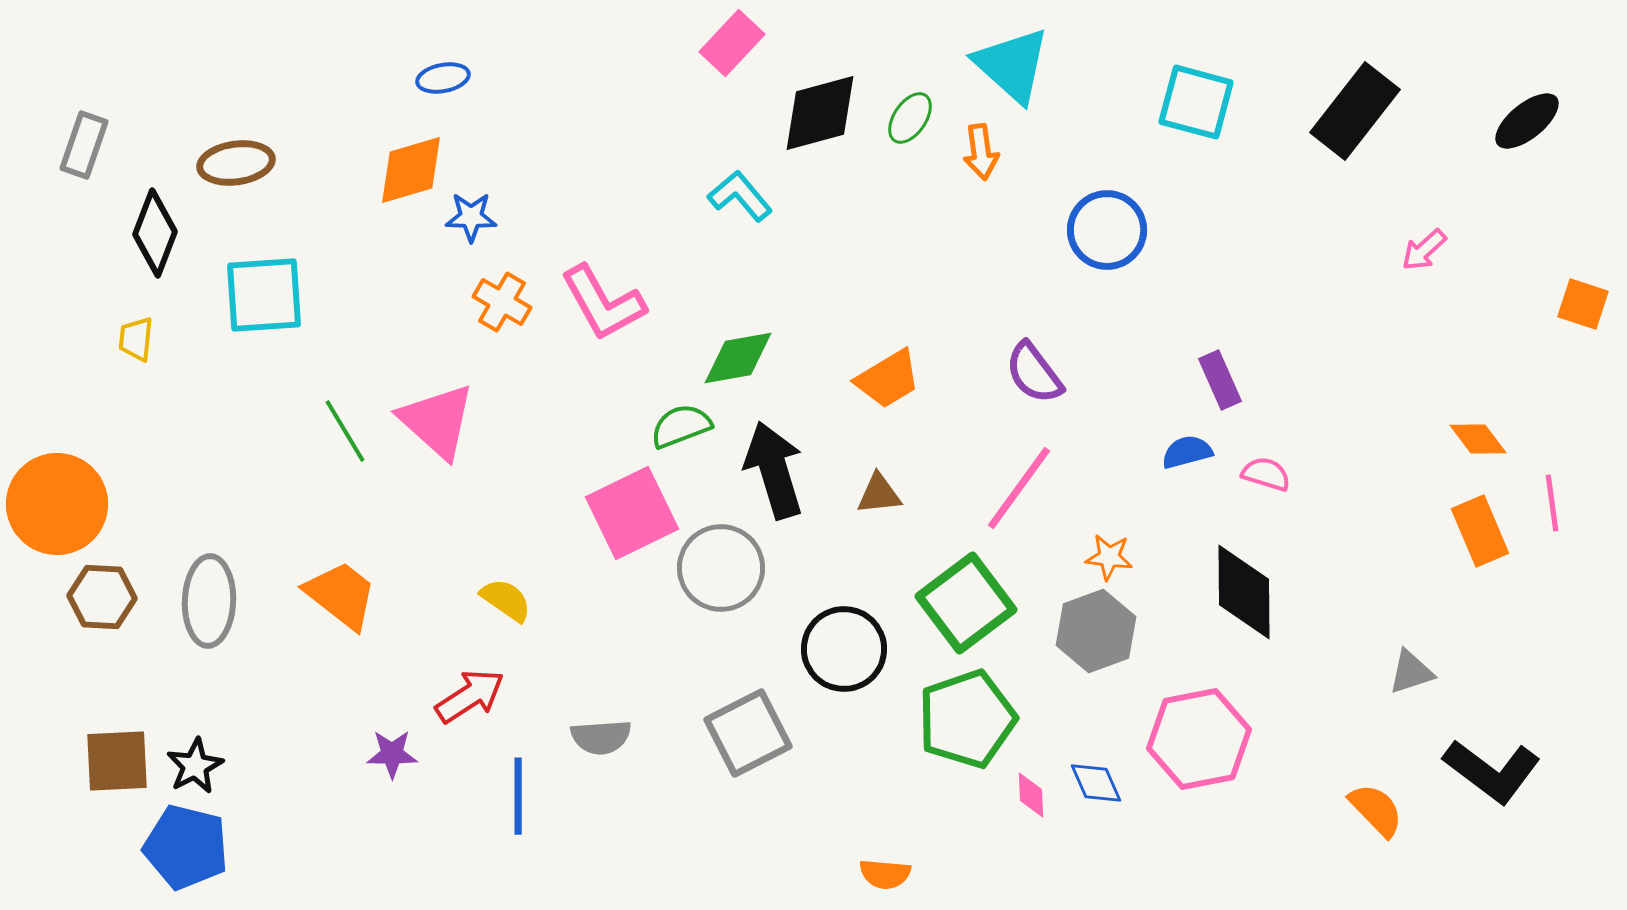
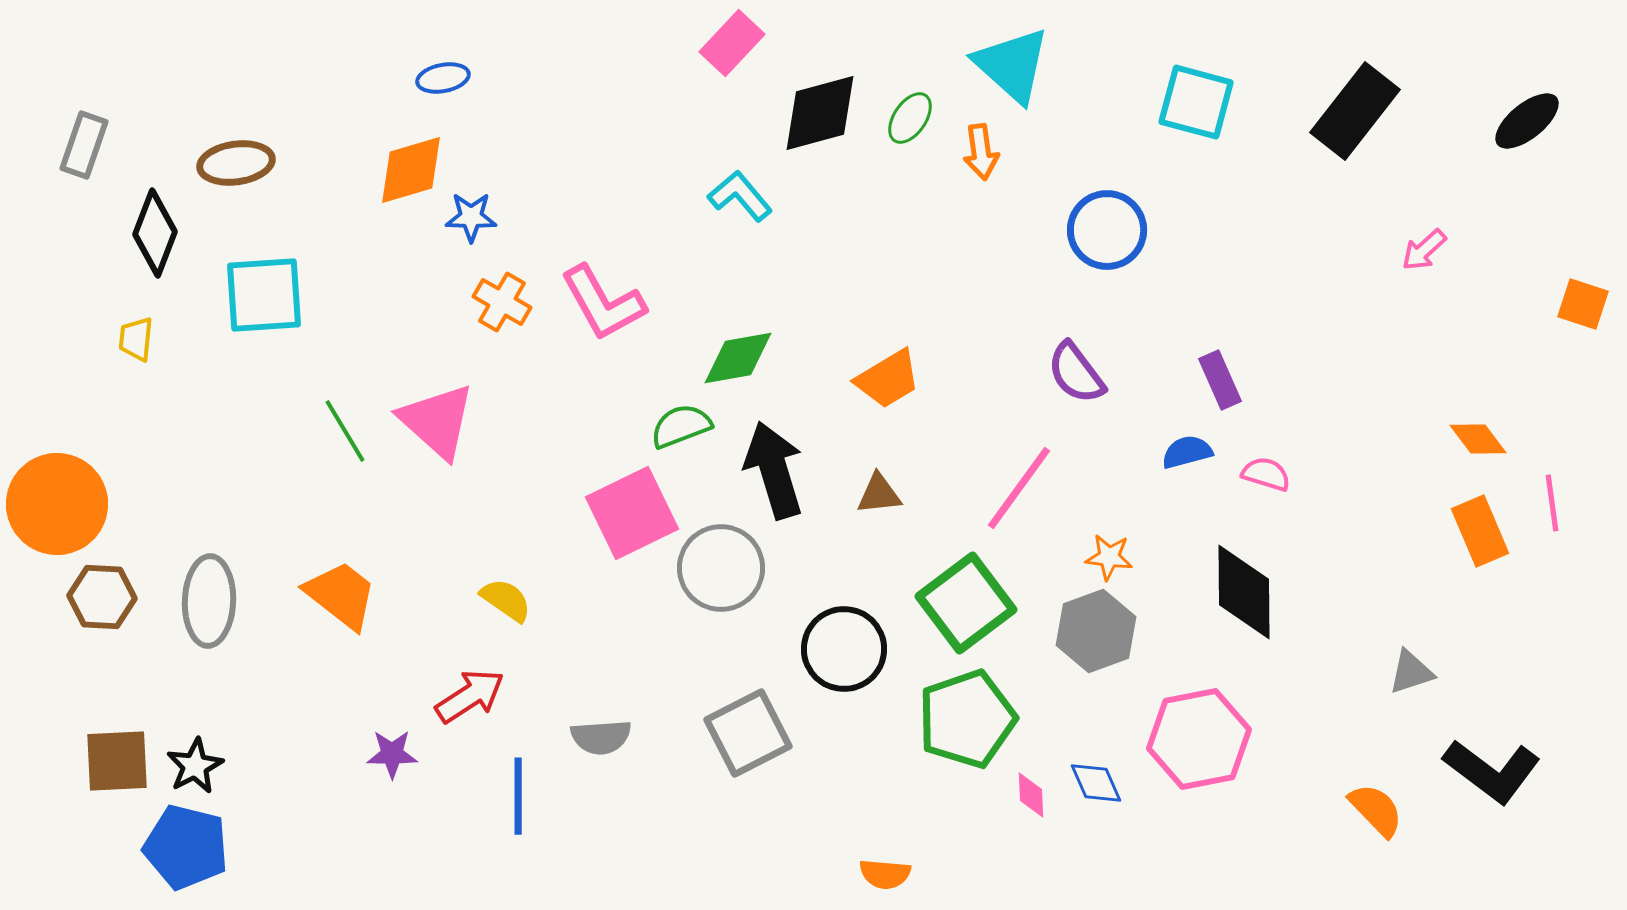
purple semicircle at (1034, 373): moved 42 px right
